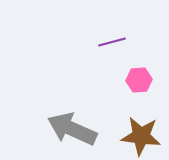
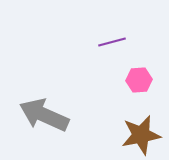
gray arrow: moved 28 px left, 14 px up
brown star: moved 1 px up; rotated 18 degrees counterclockwise
